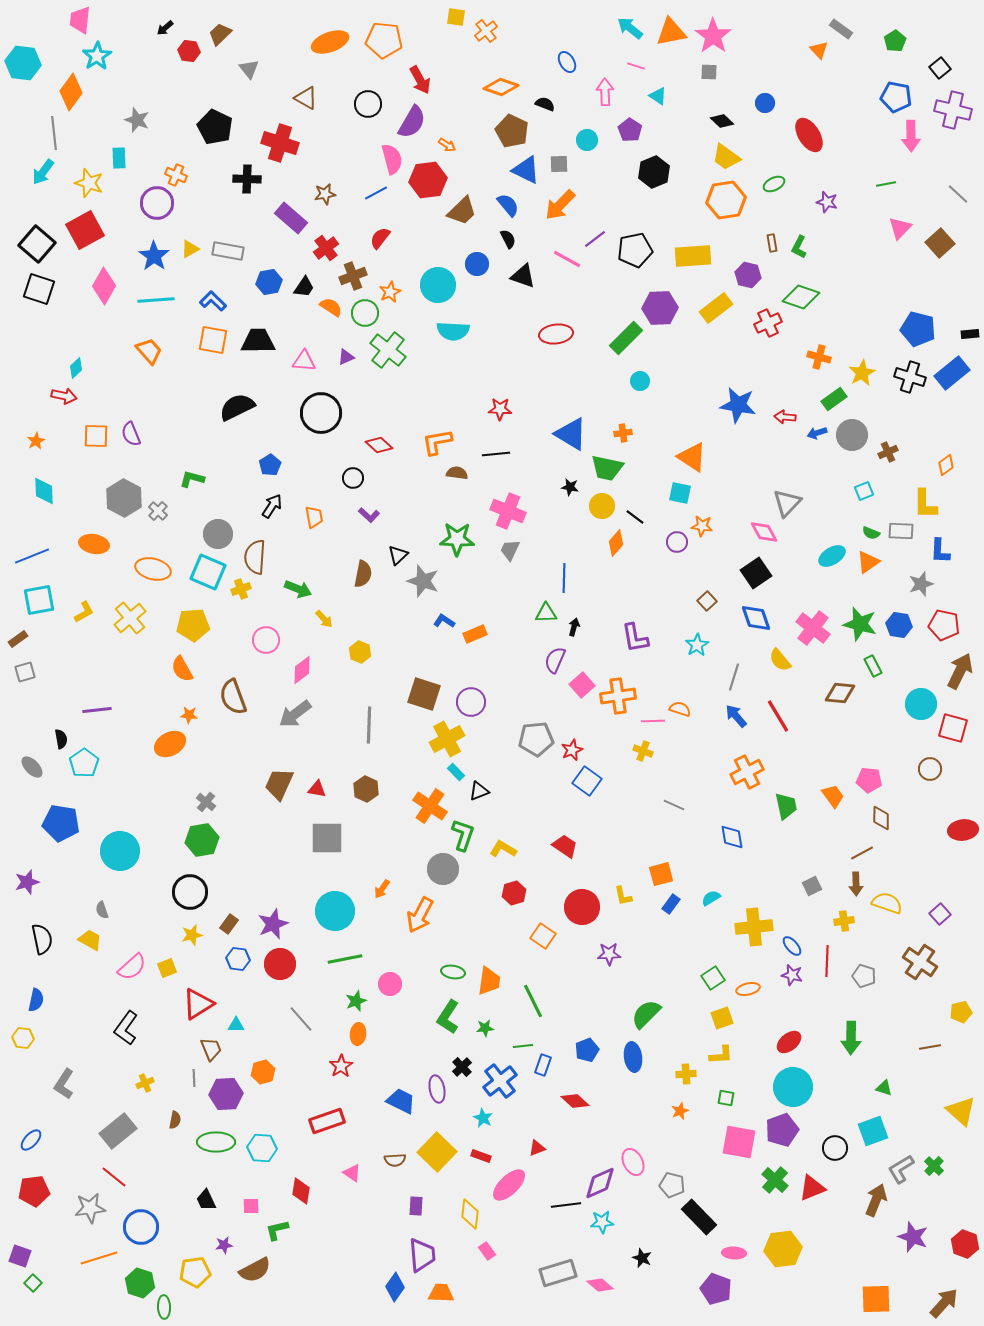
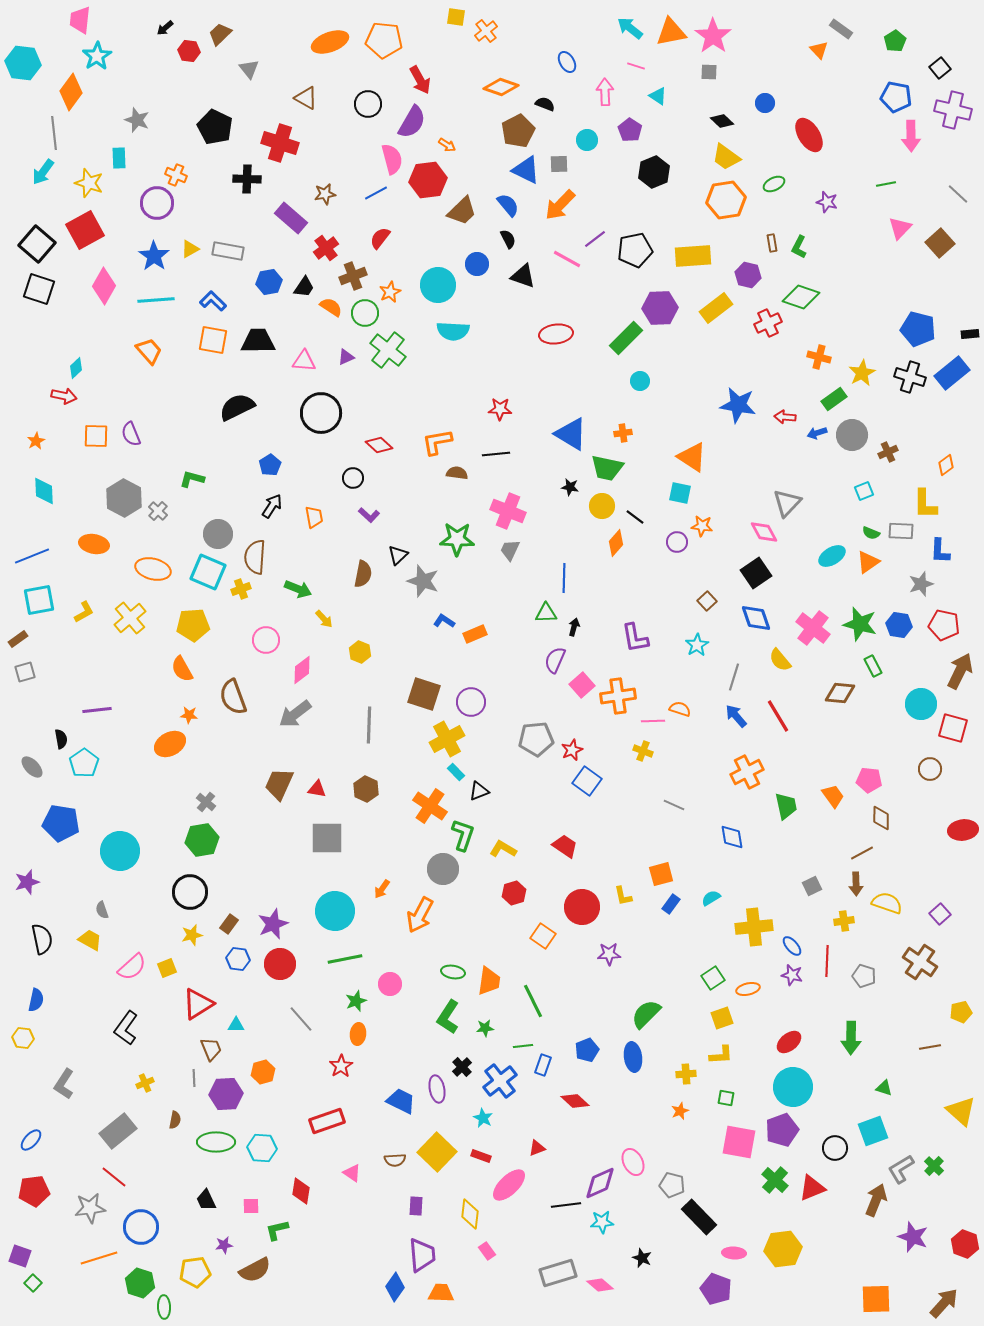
brown pentagon at (512, 131): moved 6 px right; rotated 20 degrees clockwise
